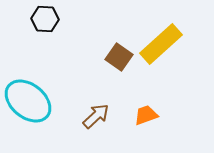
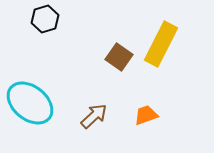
black hexagon: rotated 20 degrees counterclockwise
yellow rectangle: rotated 21 degrees counterclockwise
cyan ellipse: moved 2 px right, 2 px down
brown arrow: moved 2 px left
